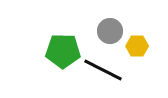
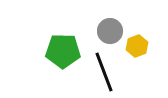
yellow hexagon: rotated 20 degrees counterclockwise
black line: moved 1 px right, 2 px down; rotated 42 degrees clockwise
